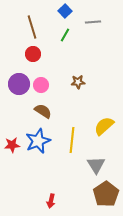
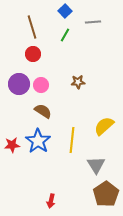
blue star: rotated 15 degrees counterclockwise
